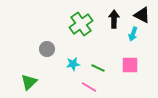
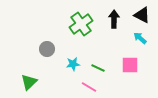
cyan arrow: moved 7 px right, 4 px down; rotated 112 degrees clockwise
